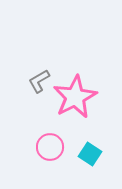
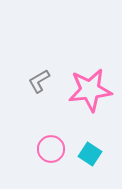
pink star: moved 15 px right, 7 px up; rotated 21 degrees clockwise
pink circle: moved 1 px right, 2 px down
